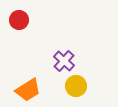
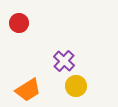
red circle: moved 3 px down
